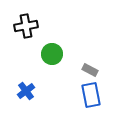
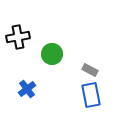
black cross: moved 8 px left, 11 px down
blue cross: moved 1 px right, 2 px up
